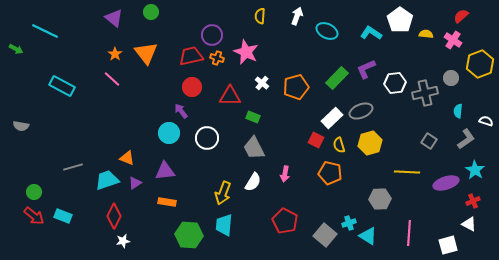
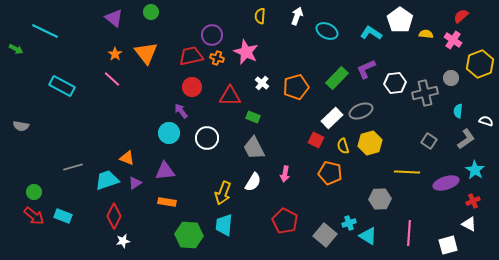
yellow semicircle at (339, 145): moved 4 px right, 1 px down
